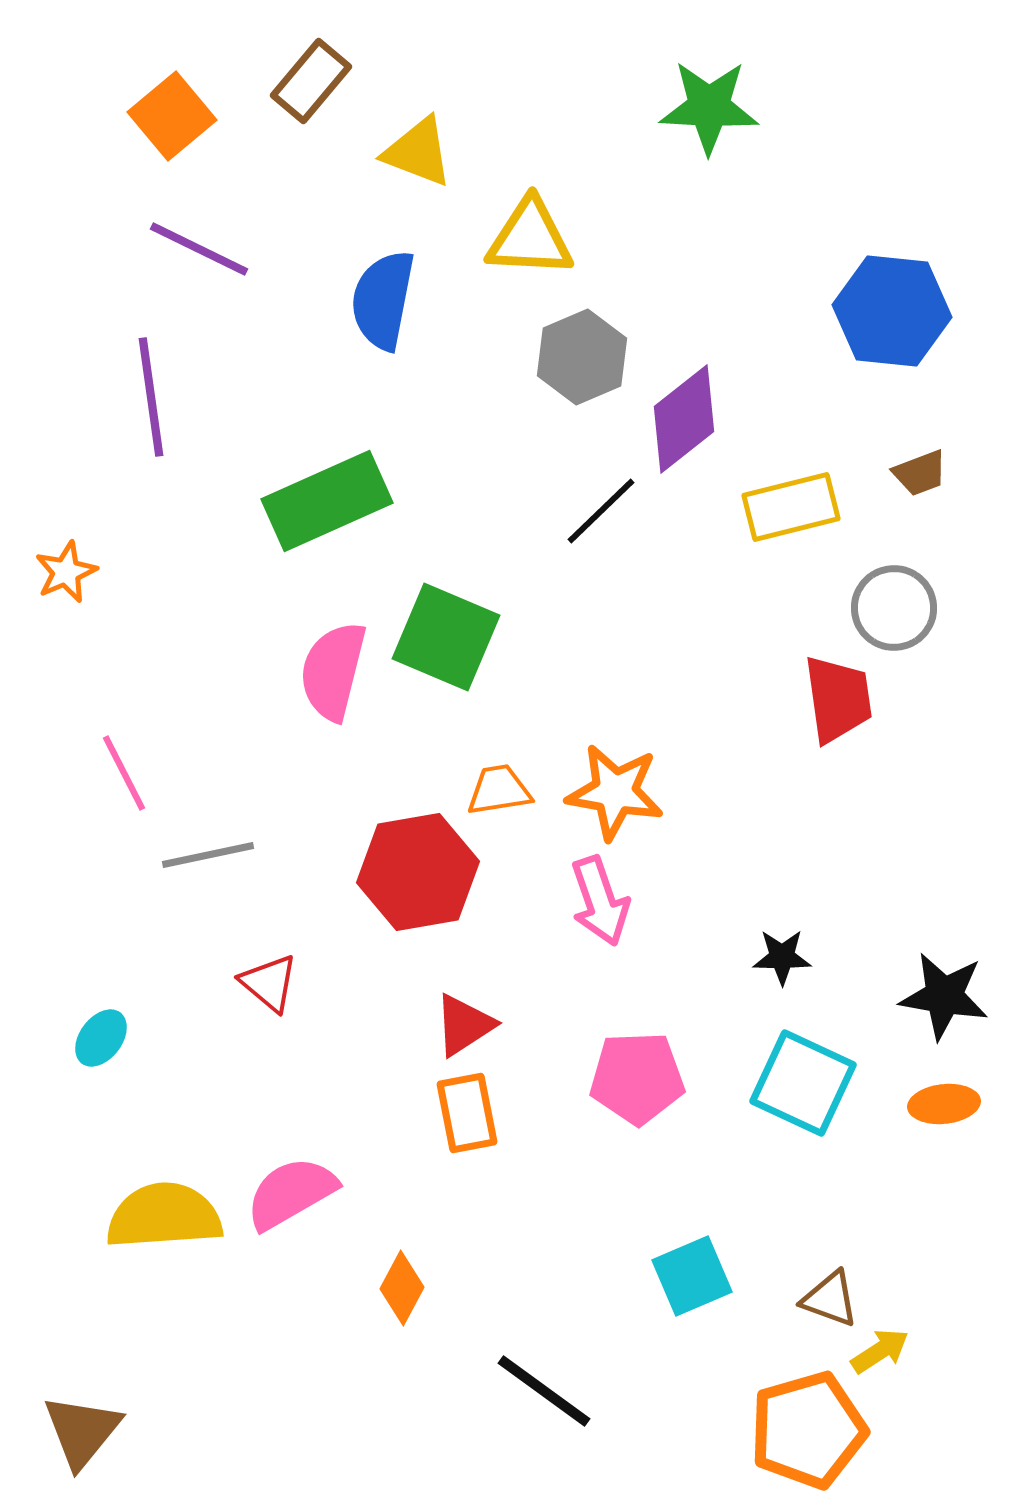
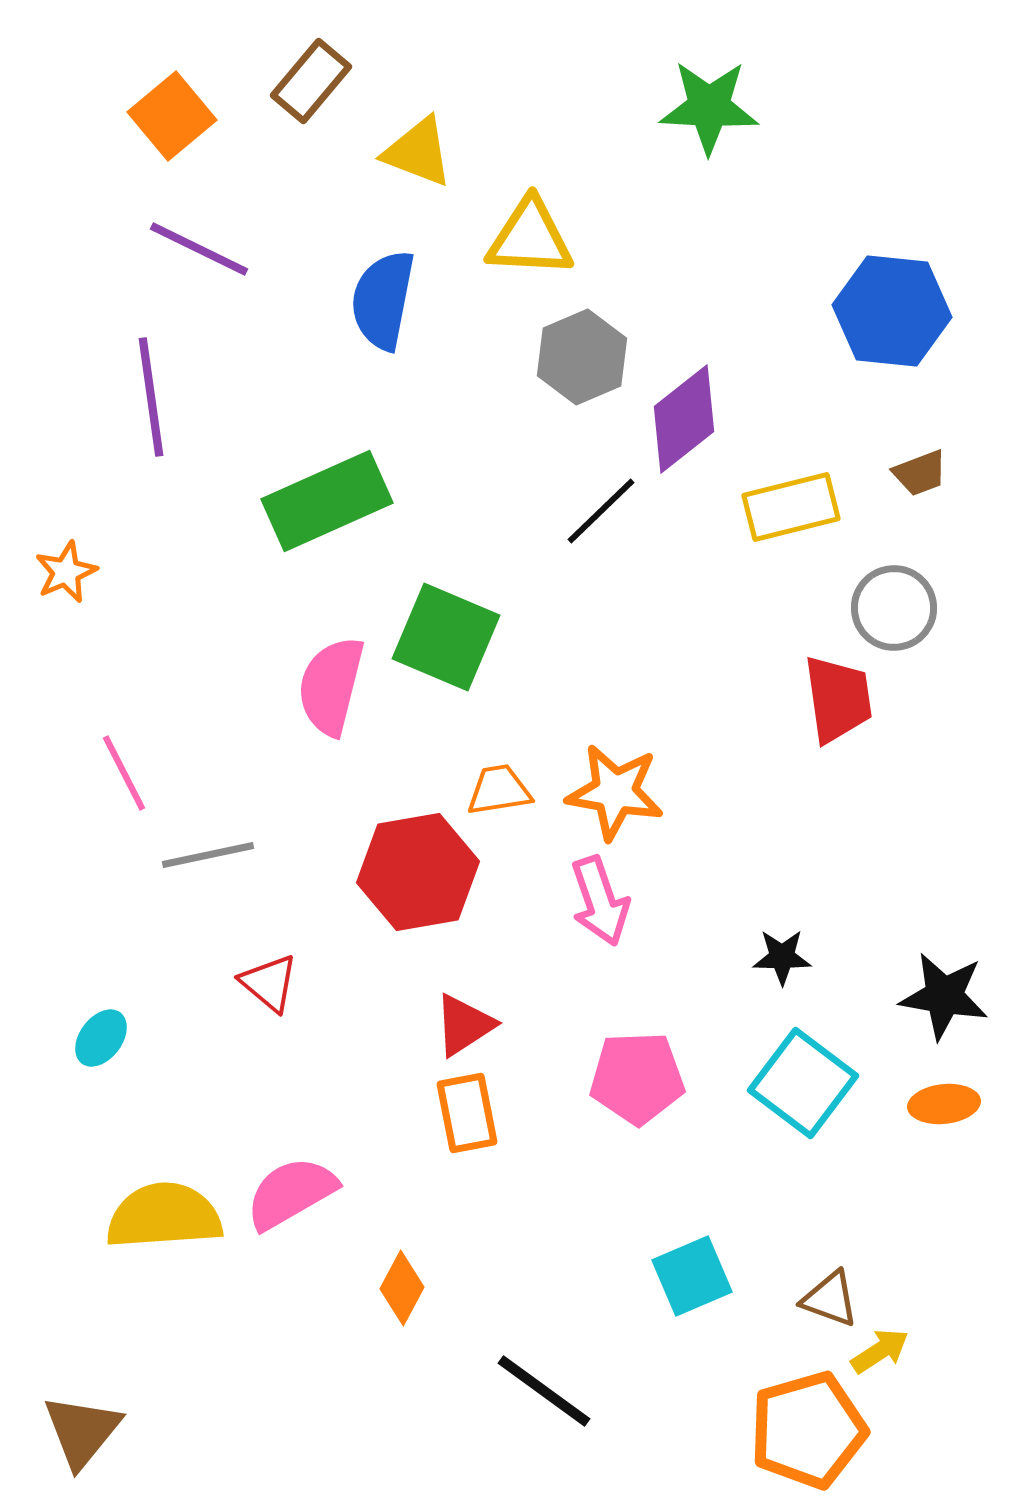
pink semicircle at (333, 671): moved 2 px left, 15 px down
cyan square at (803, 1083): rotated 12 degrees clockwise
